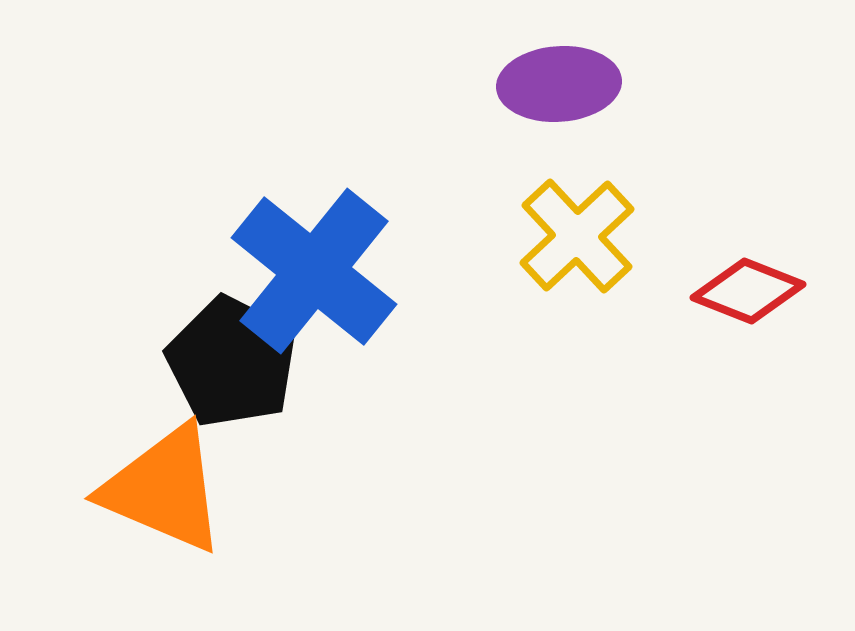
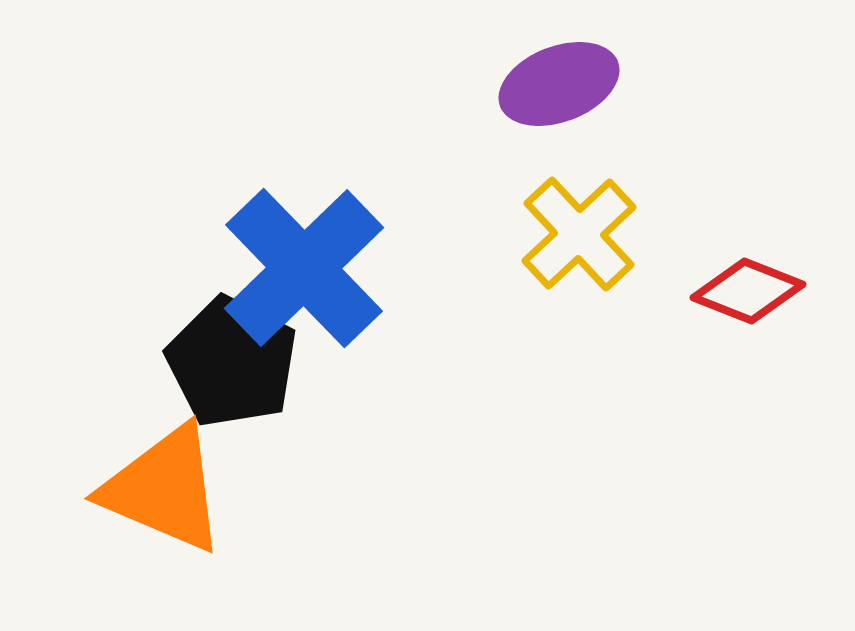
purple ellipse: rotated 17 degrees counterclockwise
yellow cross: moved 2 px right, 2 px up
blue cross: moved 10 px left, 3 px up; rotated 7 degrees clockwise
